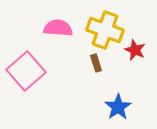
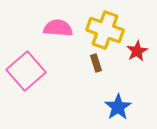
red star: moved 2 px right, 1 px down; rotated 20 degrees clockwise
